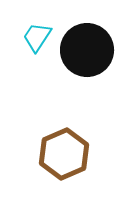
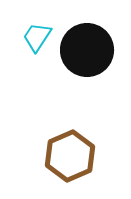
brown hexagon: moved 6 px right, 2 px down
